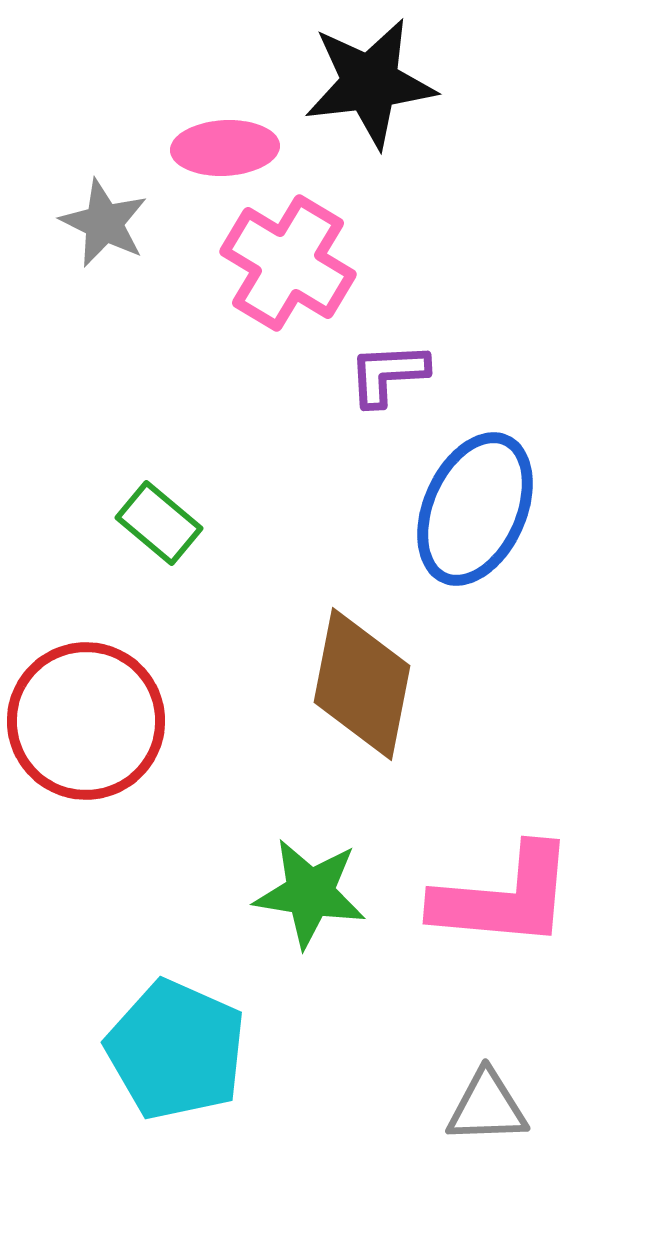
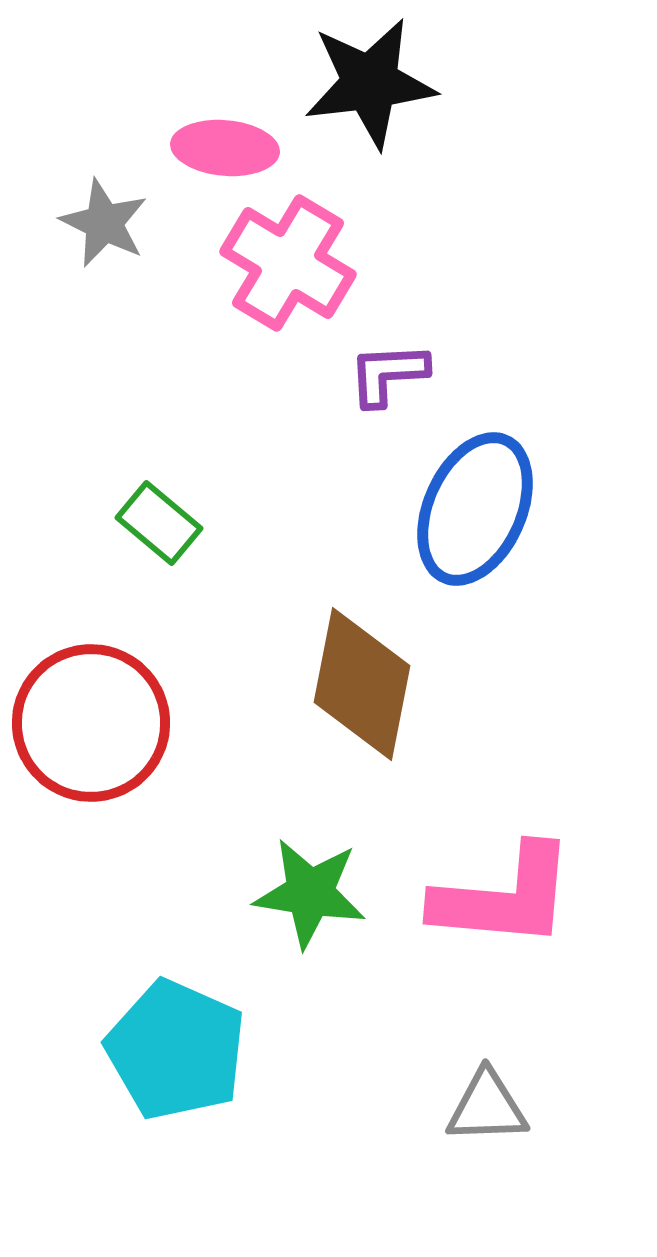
pink ellipse: rotated 8 degrees clockwise
red circle: moved 5 px right, 2 px down
